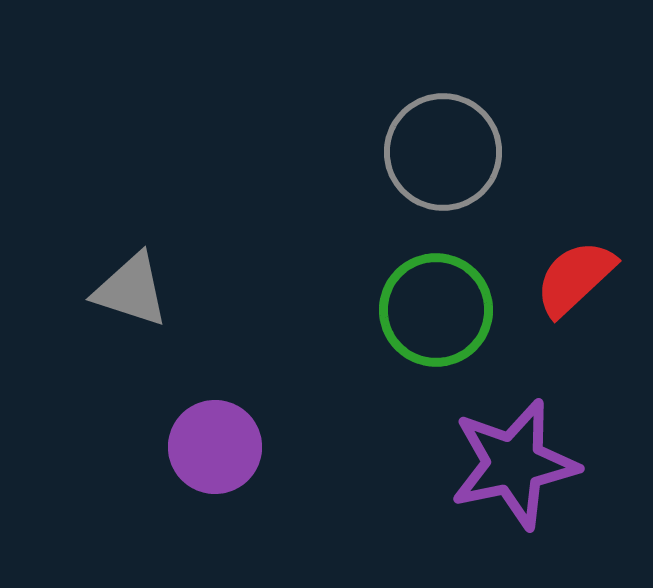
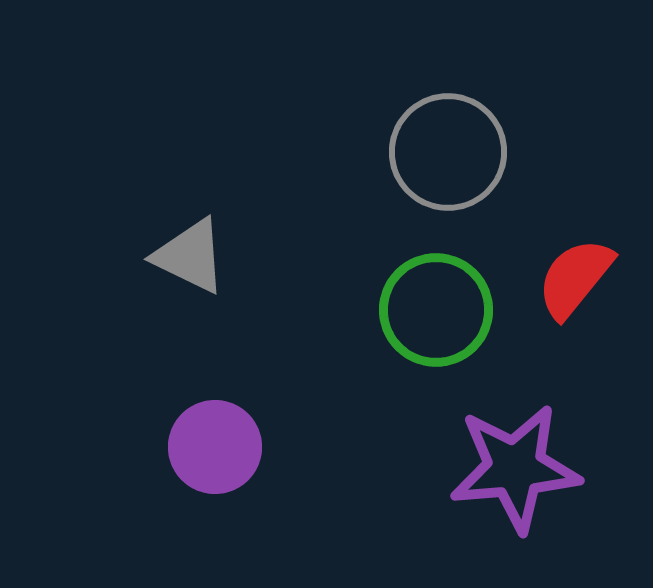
gray circle: moved 5 px right
red semicircle: rotated 8 degrees counterclockwise
gray triangle: moved 59 px right, 34 px up; rotated 8 degrees clockwise
purple star: moved 1 px right, 4 px down; rotated 7 degrees clockwise
